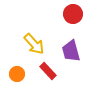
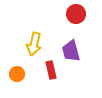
red circle: moved 3 px right
yellow arrow: rotated 55 degrees clockwise
red rectangle: moved 3 px right, 1 px up; rotated 30 degrees clockwise
